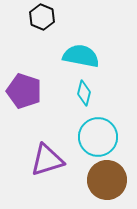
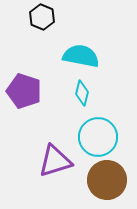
cyan diamond: moved 2 px left
purple triangle: moved 8 px right, 1 px down
